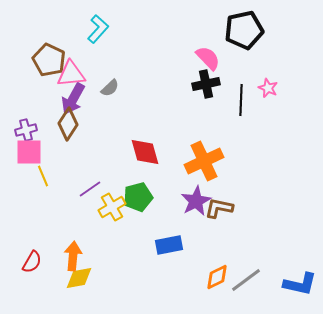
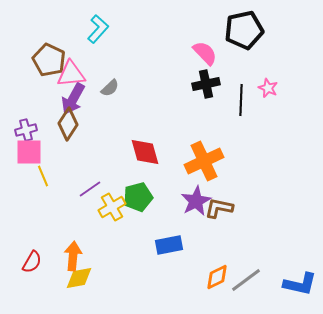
pink semicircle: moved 3 px left, 5 px up
